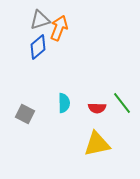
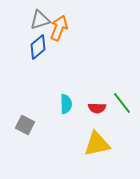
cyan semicircle: moved 2 px right, 1 px down
gray square: moved 11 px down
